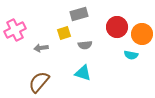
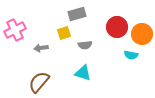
gray rectangle: moved 2 px left
